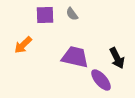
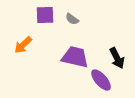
gray semicircle: moved 5 px down; rotated 16 degrees counterclockwise
